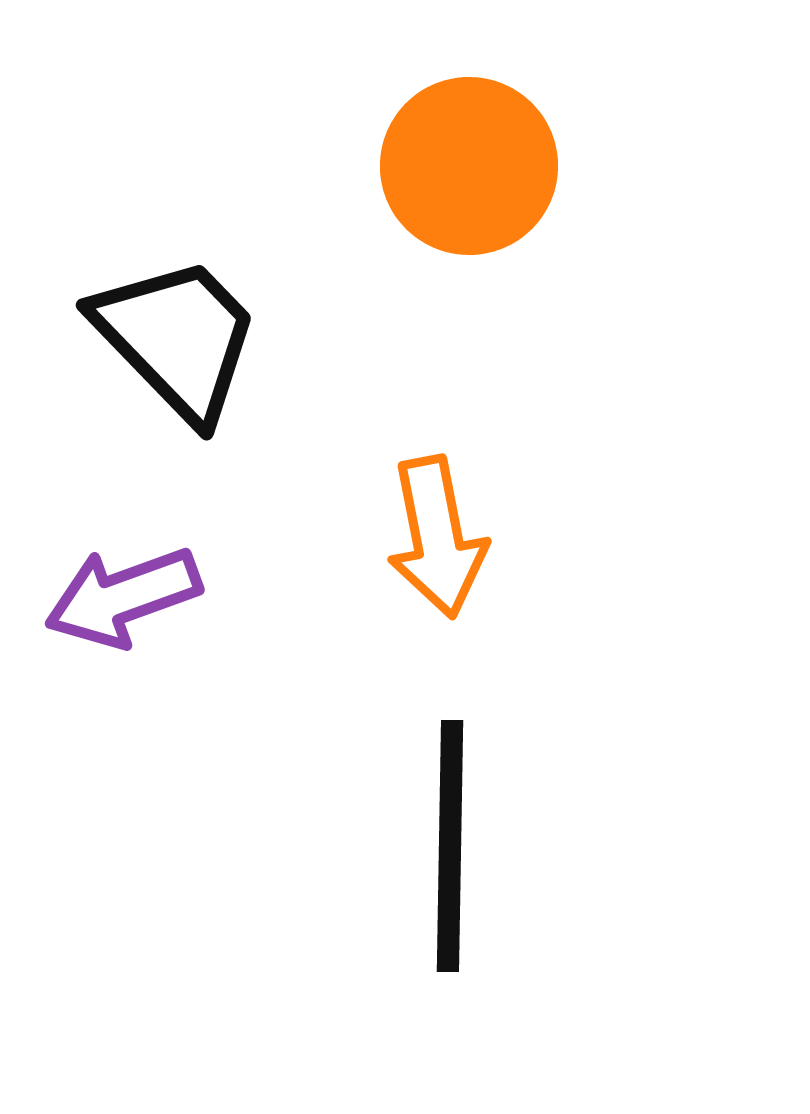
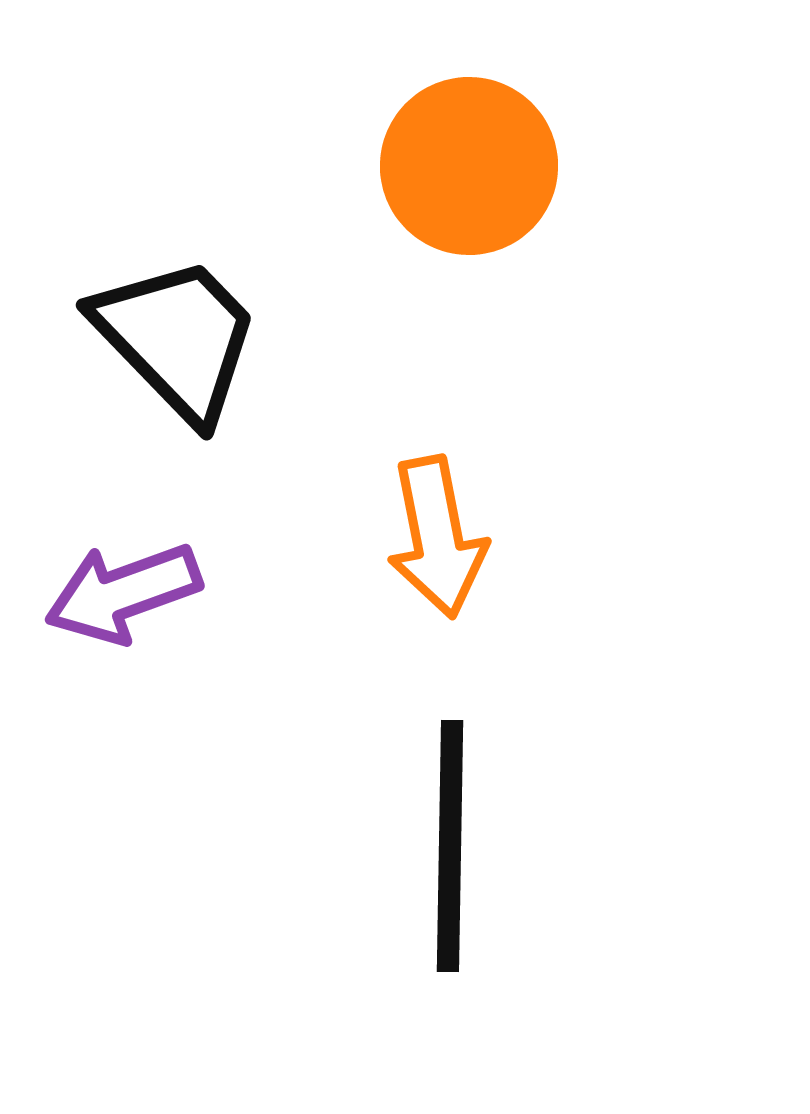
purple arrow: moved 4 px up
